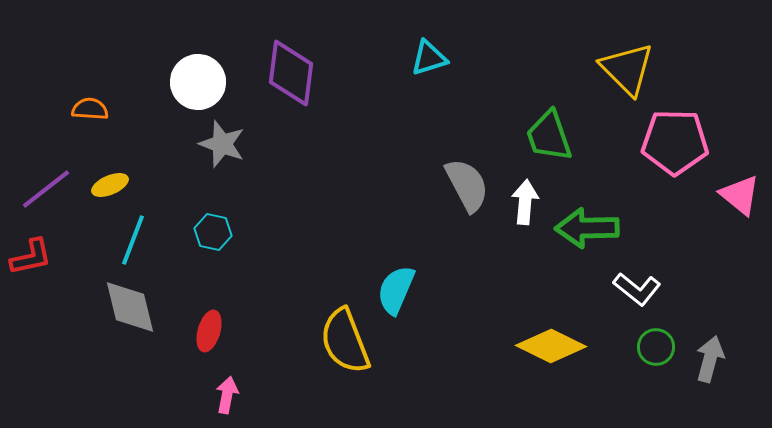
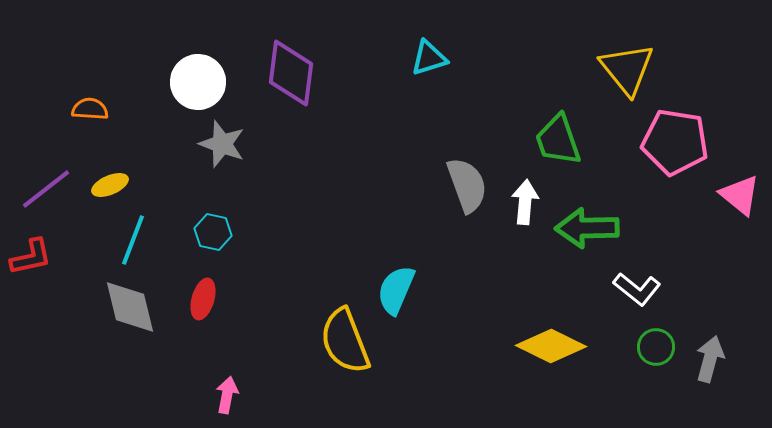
yellow triangle: rotated 6 degrees clockwise
green trapezoid: moved 9 px right, 4 px down
pink pentagon: rotated 8 degrees clockwise
gray semicircle: rotated 8 degrees clockwise
red ellipse: moved 6 px left, 32 px up
